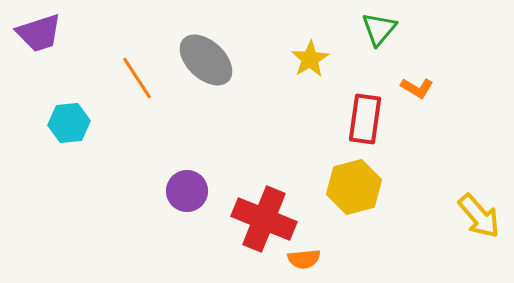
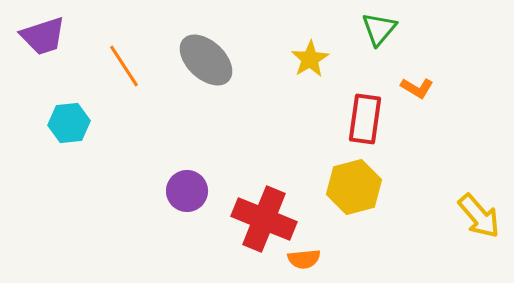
purple trapezoid: moved 4 px right, 3 px down
orange line: moved 13 px left, 12 px up
